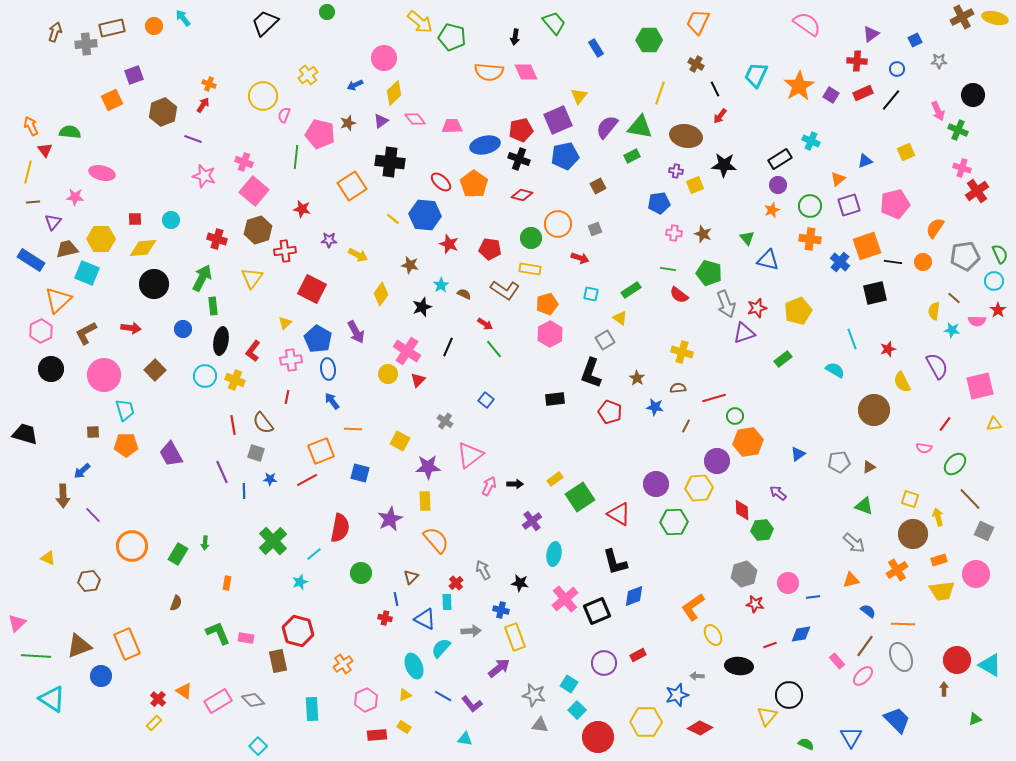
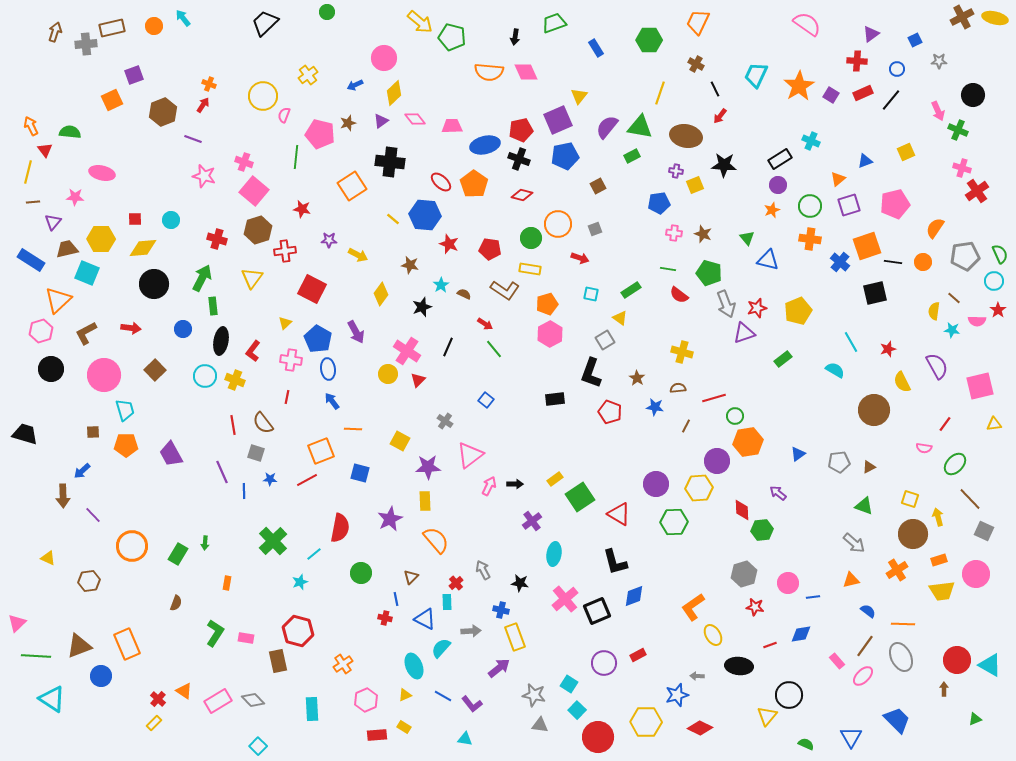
green trapezoid at (554, 23): rotated 70 degrees counterclockwise
pink hexagon at (41, 331): rotated 10 degrees clockwise
cyan line at (852, 339): moved 1 px left, 3 px down; rotated 10 degrees counterclockwise
pink cross at (291, 360): rotated 15 degrees clockwise
red star at (755, 604): moved 3 px down
green L-shape at (218, 633): moved 3 px left; rotated 56 degrees clockwise
